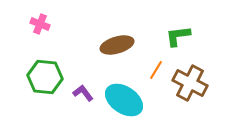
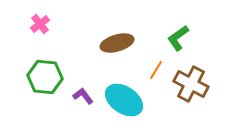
pink cross: rotated 30 degrees clockwise
green L-shape: moved 2 px down; rotated 28 degrees counterclockwise
brown ellipse: moved 2 px up
brown cross: moved 1 px right, 1 px down
purple L-shape: moved 3 px down
